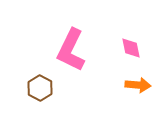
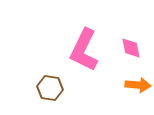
pink L-shape: moved 13 px right
brown hexagon: moved 10 px right; rotated 20 degrees counterclockwise
